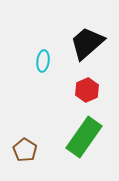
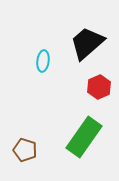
red hexagon: moved 12 px right, 3 px up
brown pentagon: rotated 15 degrees counterclockwise
